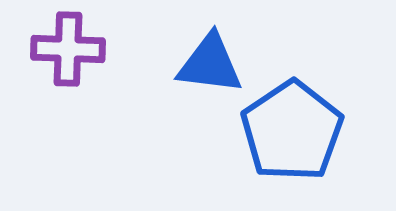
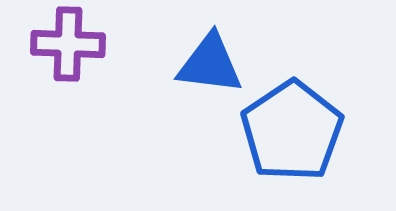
purple cross: moved 5 px up
